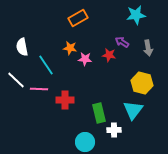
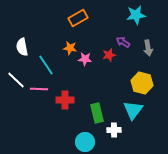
purple arrow: moved 1 px right
red star: rotated 24 degrees counterclockwise
green rectangle: moved 2 px left
